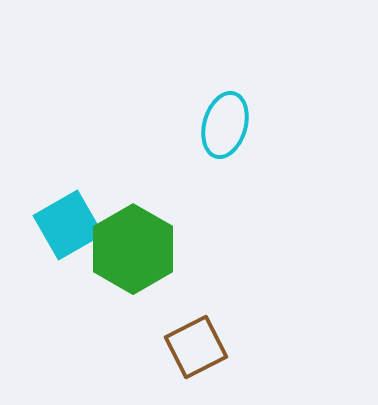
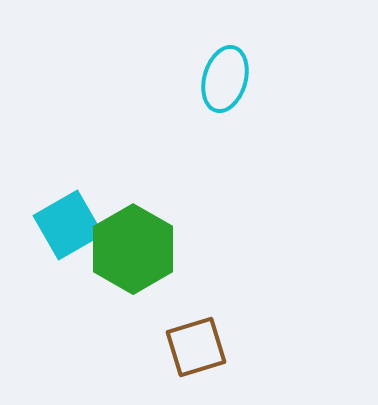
cyan ellipse: moved 46 px up
brown square: rotated 10 degrees clockwise
